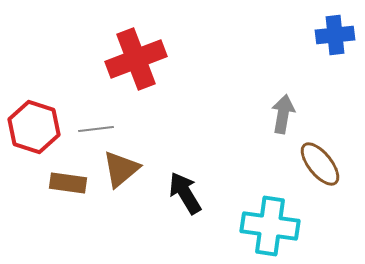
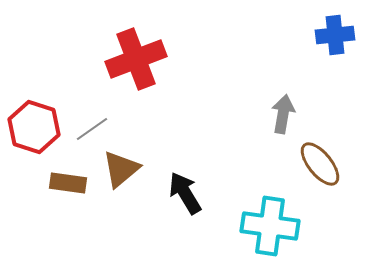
gray line: moved 4 px left; rotated 28 degrees counterclockwise
